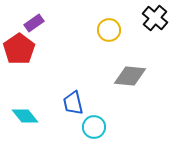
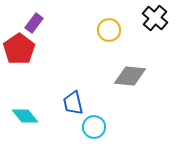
purple rectangle: rotated 18 degrees counterclockwise
